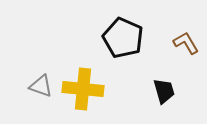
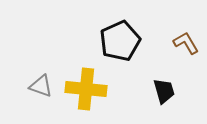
black pentagon: moved 3 px left, 3 px down; rotated 24 degrees clockwise
yellow cross: moved 3 px right
